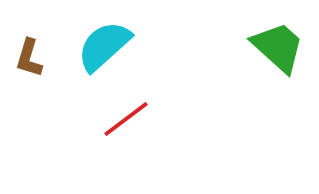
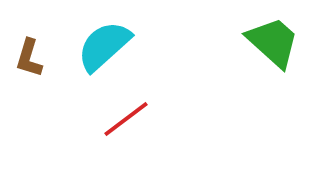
green trapezoid: moved 5 px left, 5 px up
